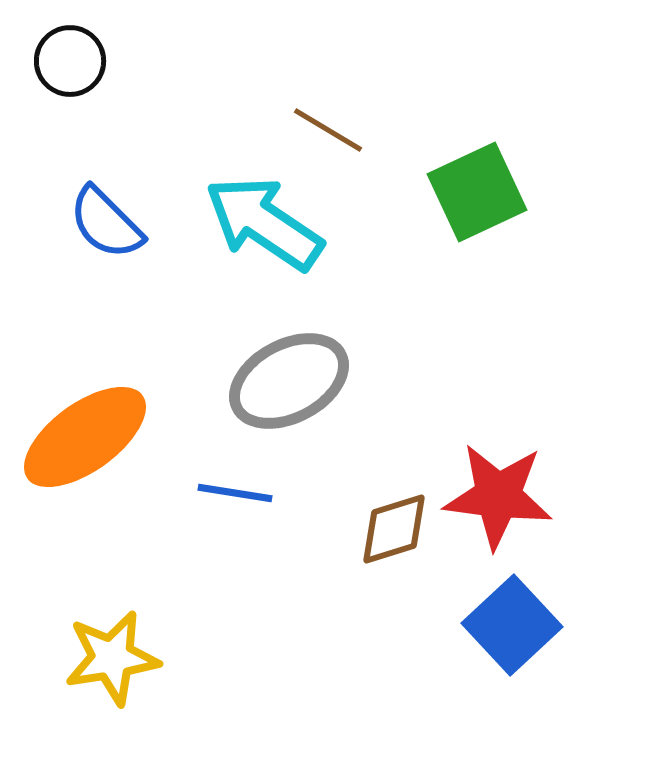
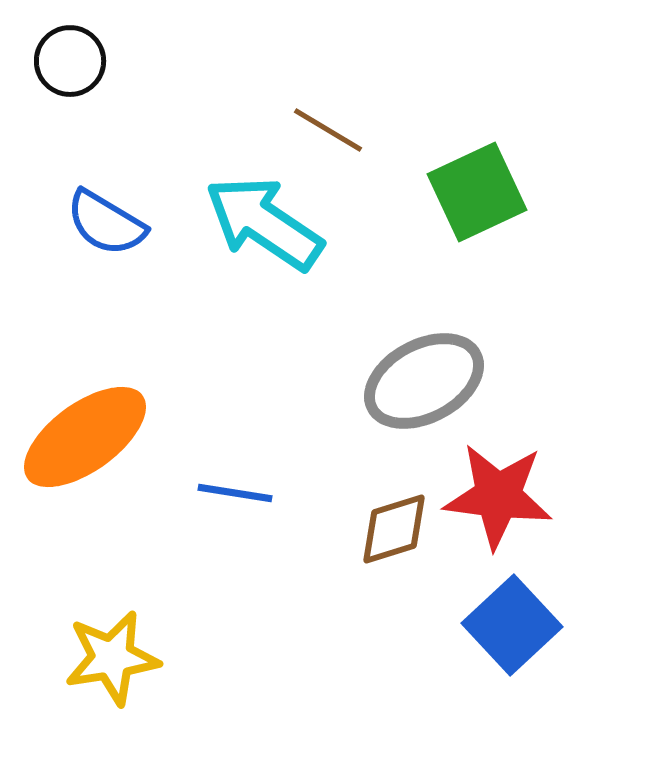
blue semicircle: rotated 14 degrees counterclockwise
gray ellipse: moved 135 px right
